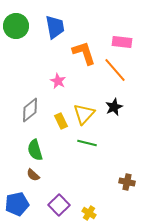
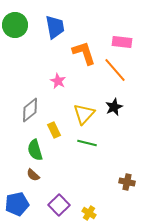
green circle: moved 1 px left, 1 px up
yellow rectangle: moved 7 px left, 9 px down
